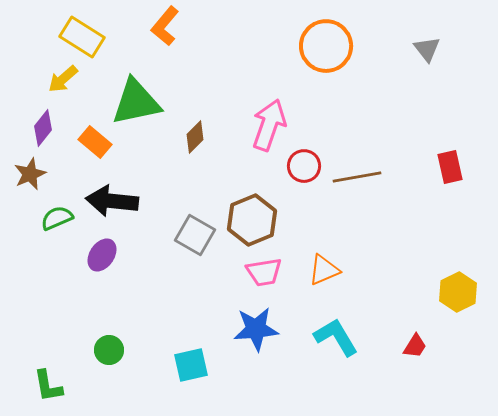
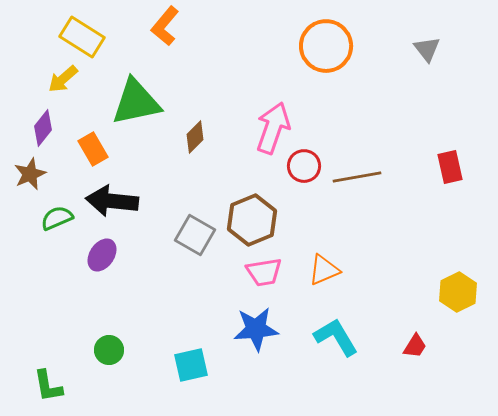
pink arrow: moved 4 px right, 3 px down
orange rectangle: moved 2 px left, 7 px down; rotated 20 degrees clockwise
